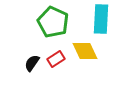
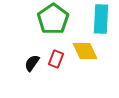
green pentagon: moved 3 px up; rotated 12 degrees clockwise
red rectangle: rotated 36 degrees counterclockwise
